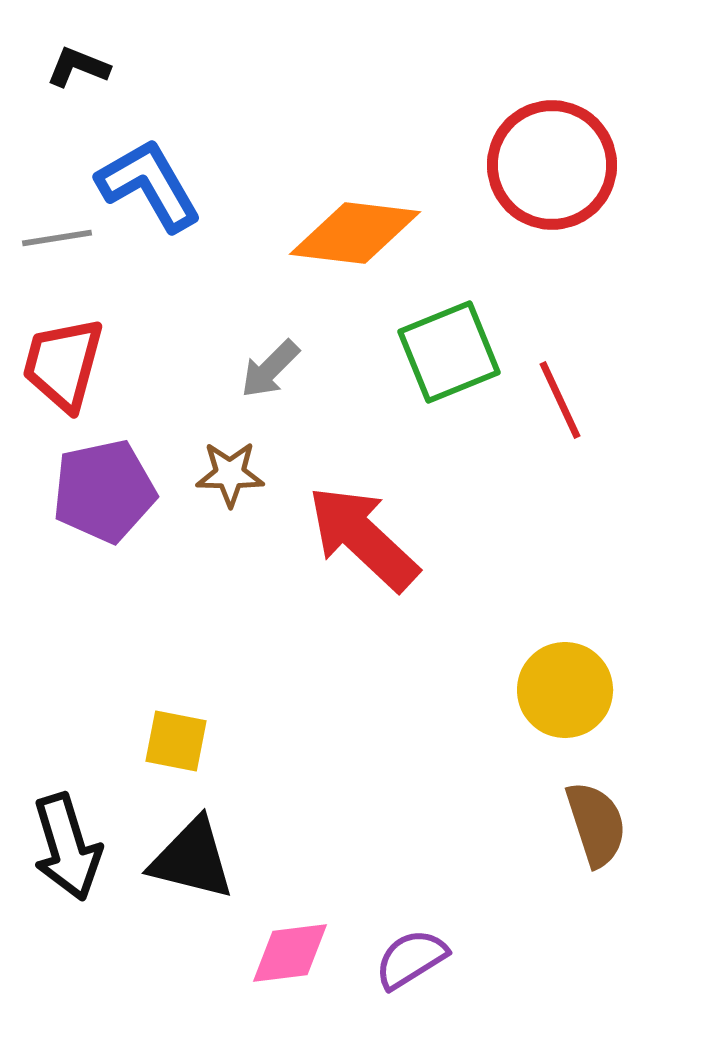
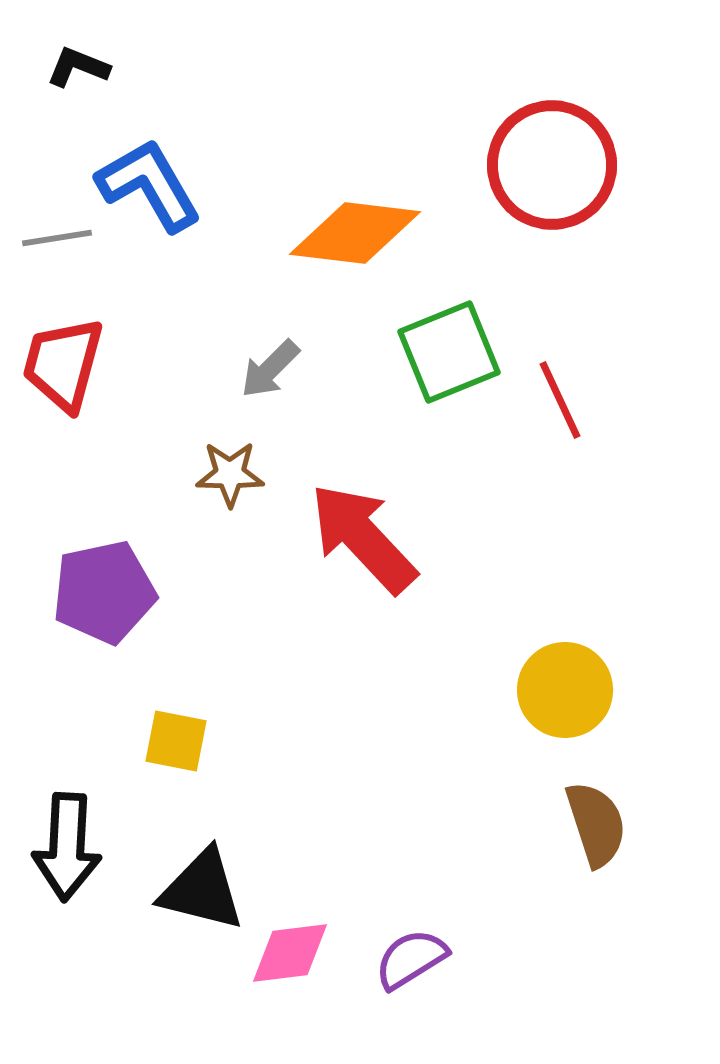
purple pentagon: moved 101 px down
red arrow: rotated 4 degrees clockwise
black arrow: rotated 20 degrees clockwise
black triangle: moved 10 px right, 31 px down
